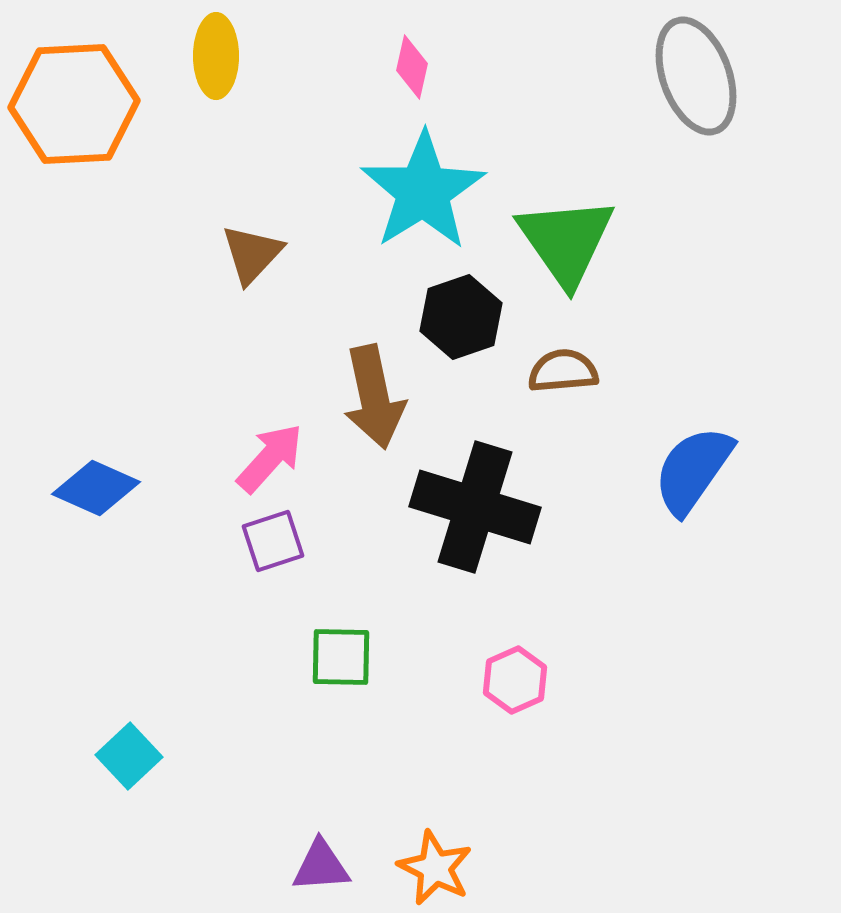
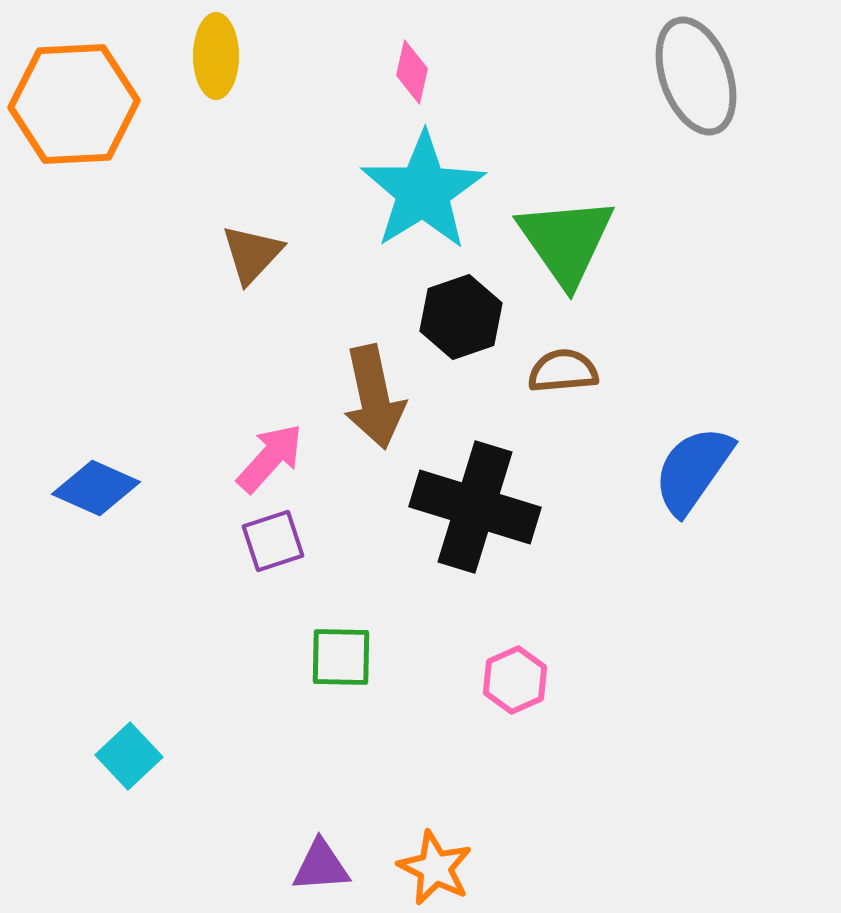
pink diamond: moved 5 px down
